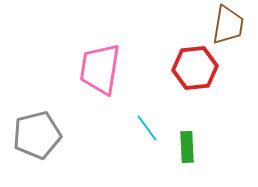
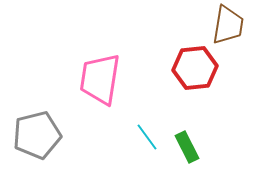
pink trapezoid: moved 10 px down
cyan line: moved 9 px down
green rectangle: rotated 24 degrees counterclockwise
